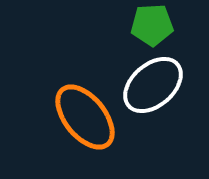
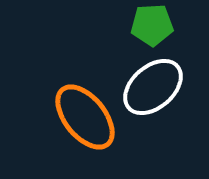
white ellipse: moved 2 px down
